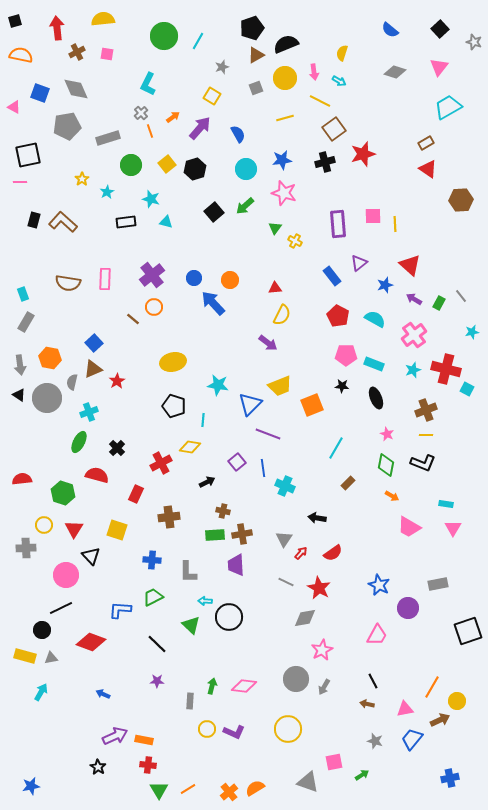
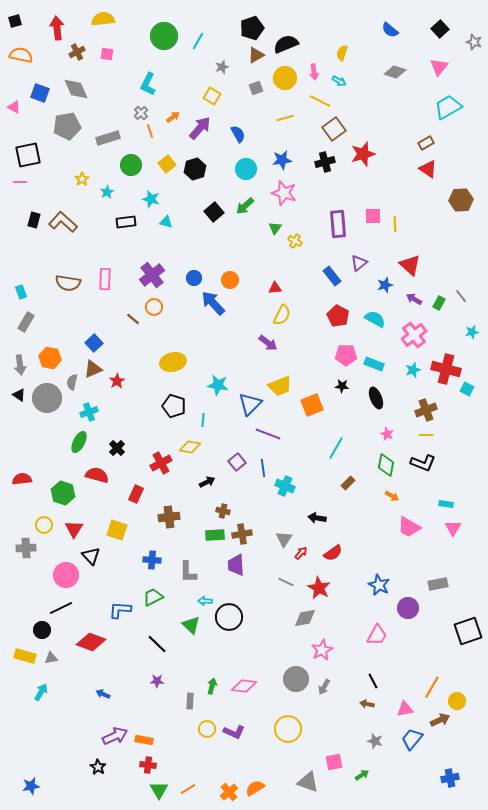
cyan rectangle at (23, 294): moved 2 px left, 2 px up
